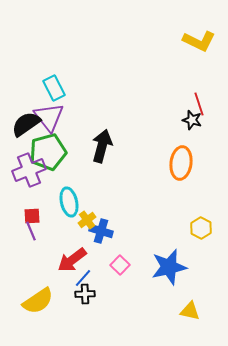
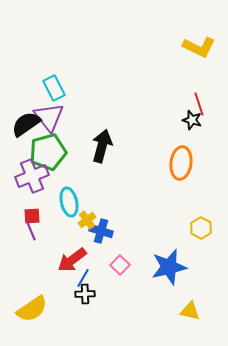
yellow L-shape: moved 6 px down
purple cross: moved 3 px right, 6 px down
blue line: rotated 12 degrees counterclockwise
yellow semicircle: moved 6 px left, 8 px down
